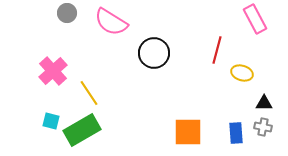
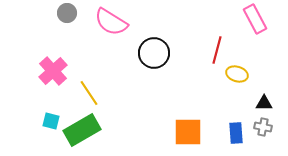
yellow ellipse: moved 5 px left, 1 px down
